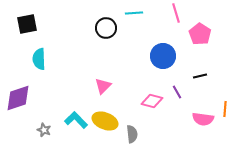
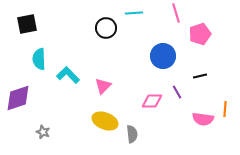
pink pentagon: rotated 20 degrees clockwise
pink diamond: rotated 15 degrees counterclockwise
cyan L-shape: moved 8 px left, 45 px up
gray star: moved 1 px left, 2 px down
